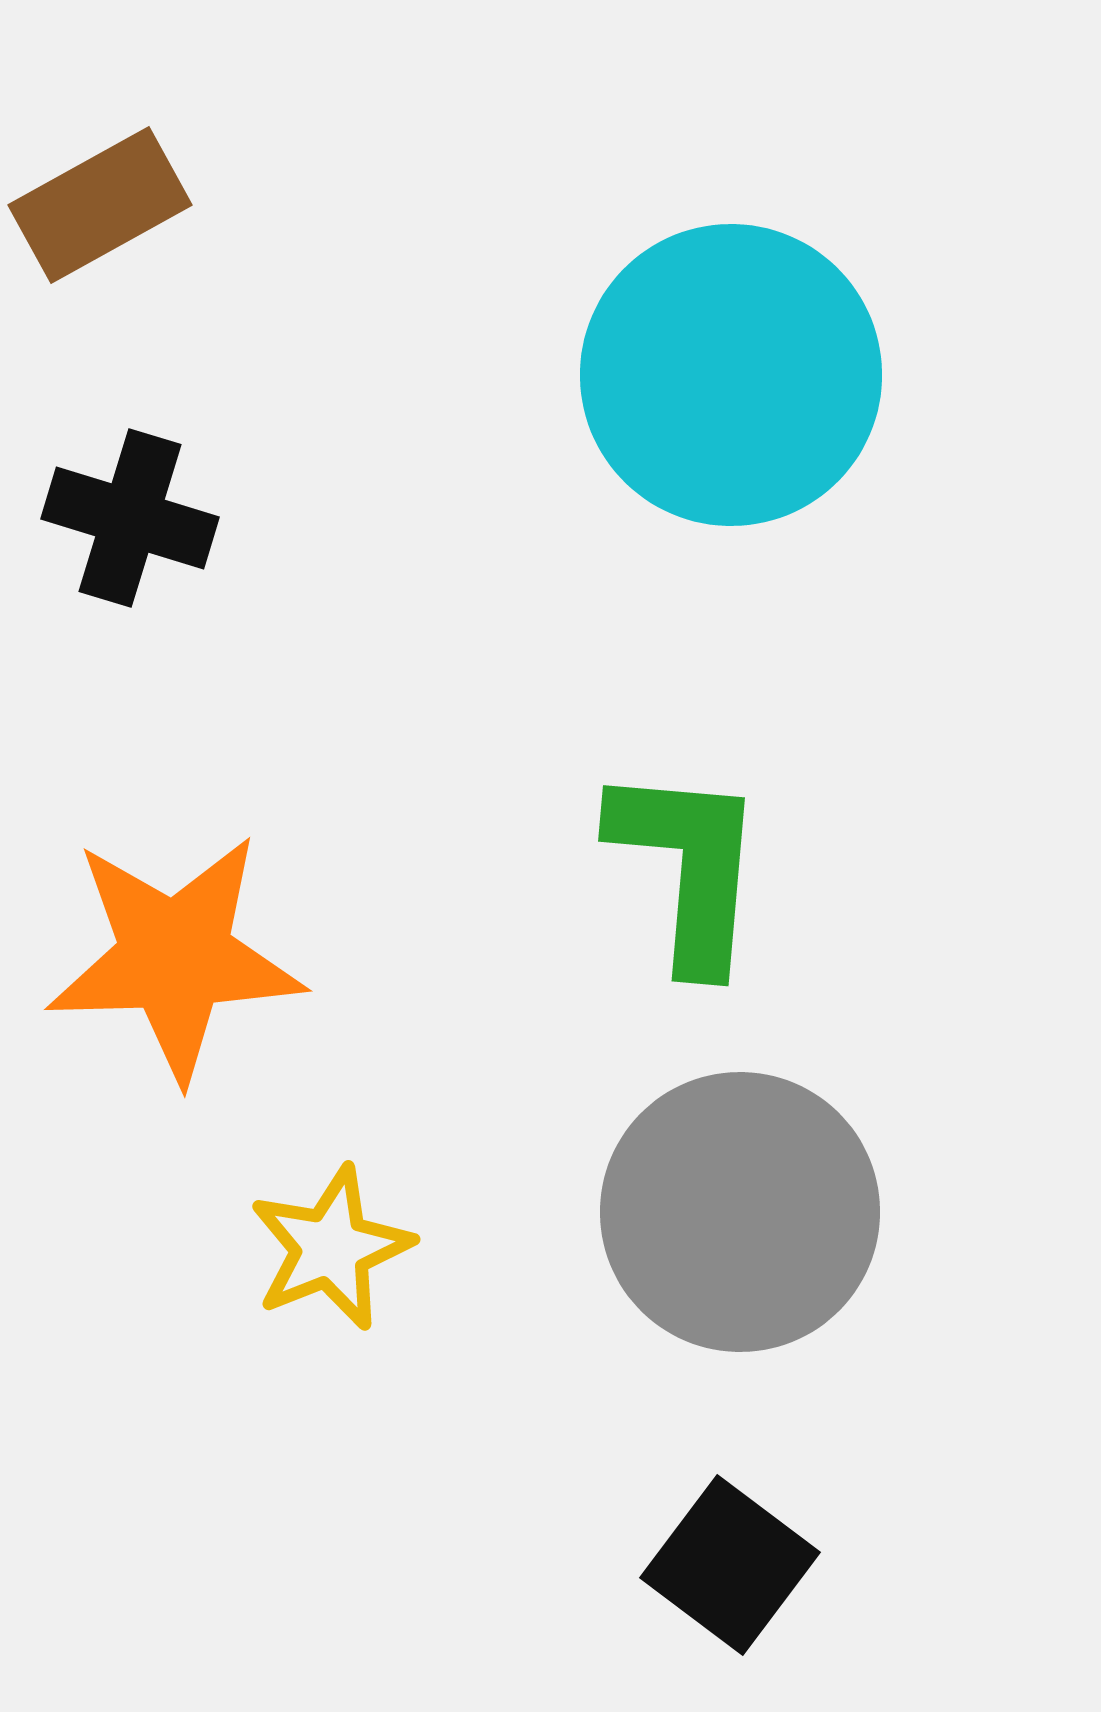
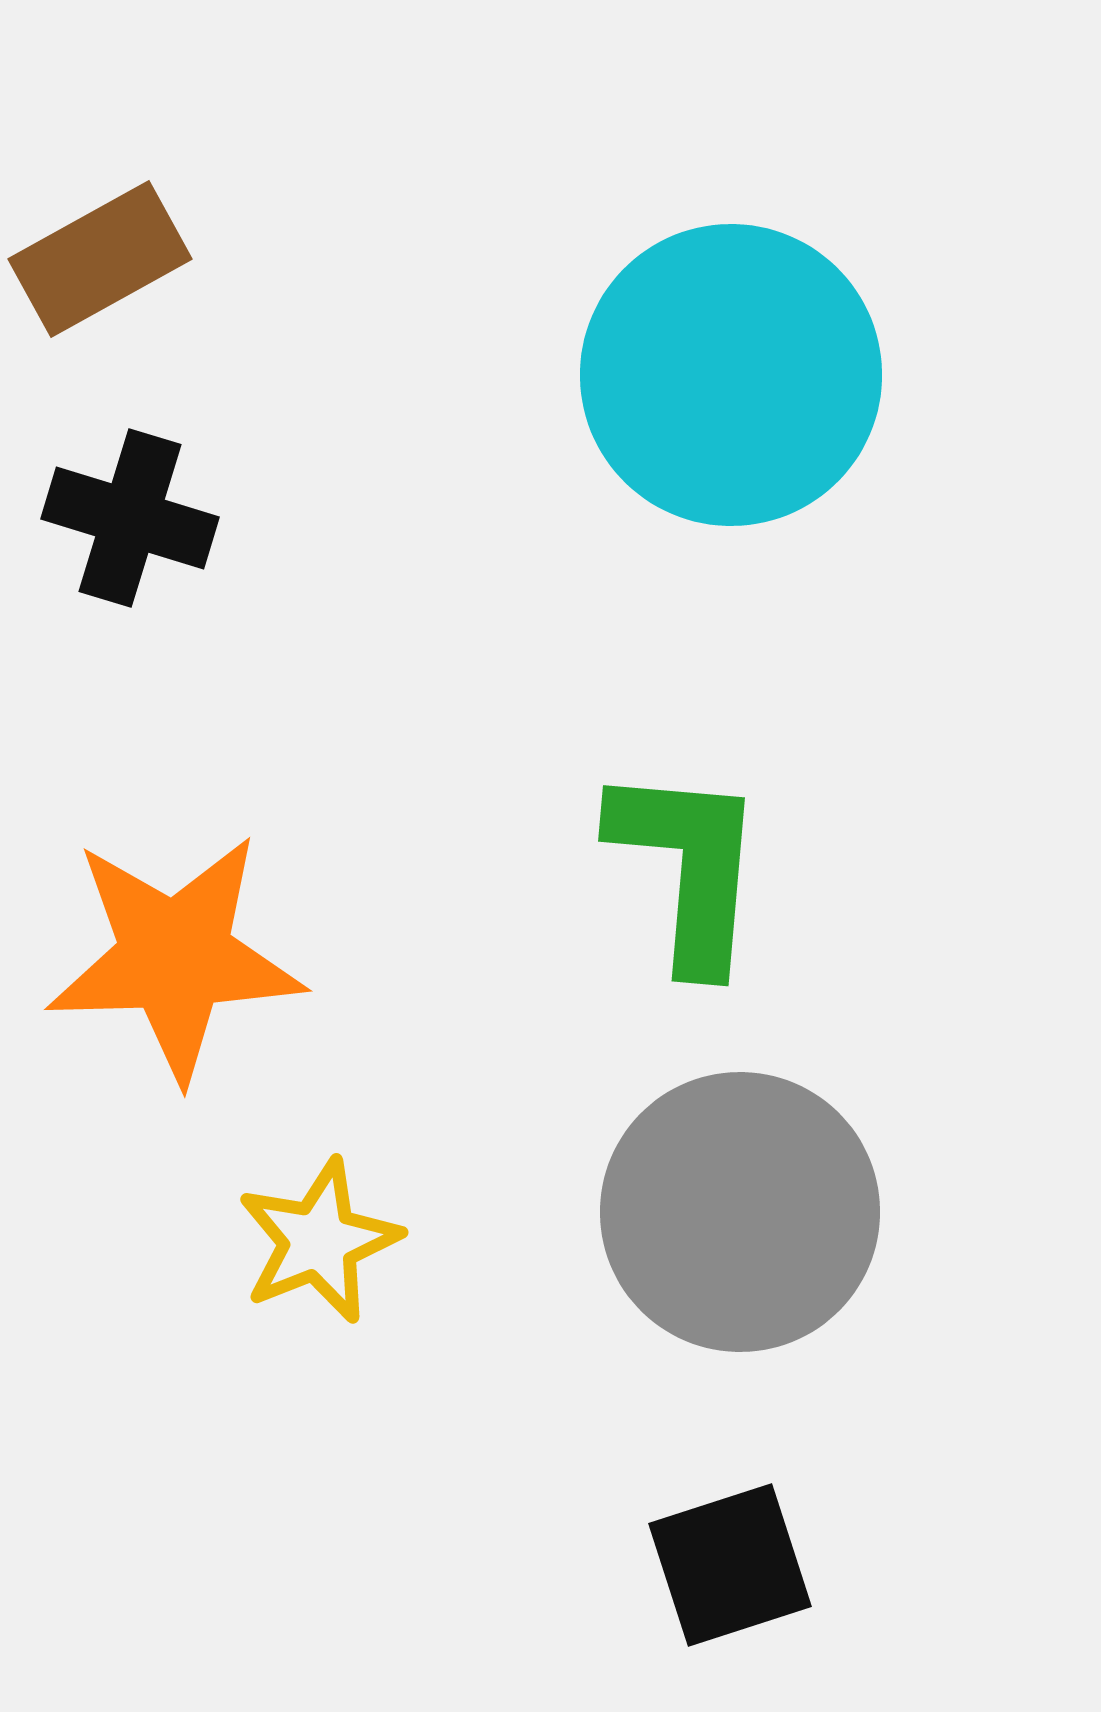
brown rectangle: moved 54 px down
yellow star: moved 12 px left, 7 px up
black square: rotated 35 degrees clockwise
